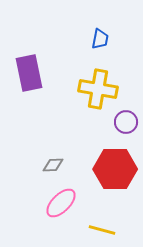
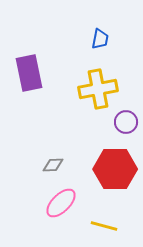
yellow cross: rotated 21 degrees counterclockwise
yellow line: moved 2 px right, 4 px up
